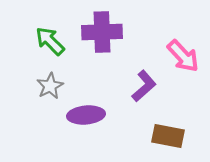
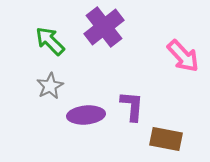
purple cross: moved 2 px right, 5 px up; rotated 36 degrees counterclockwise
purple L-shape: moved 12 px left, 20 px down; rotated 44 degrees counterclockwise
brown rectangle: moved 2 px left, 3 px down
